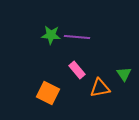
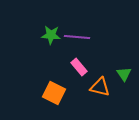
pink rectangle: moved 2 px right, 3 px up
orange triangle: moved 1 px up; rotated 25 degrees clockwise
orange square: moved 6 px right
